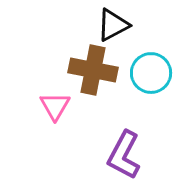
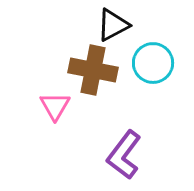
cyan circle: moved 2 px right, 10 px up
purple L-shape: rotated 9 degrees clockwise
